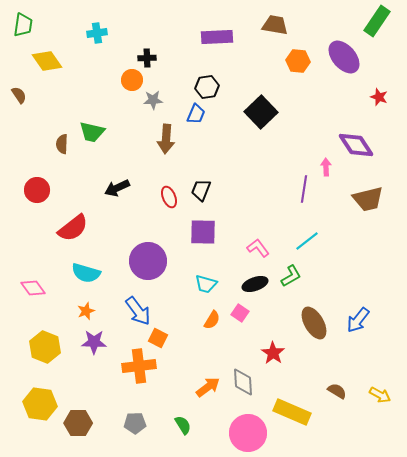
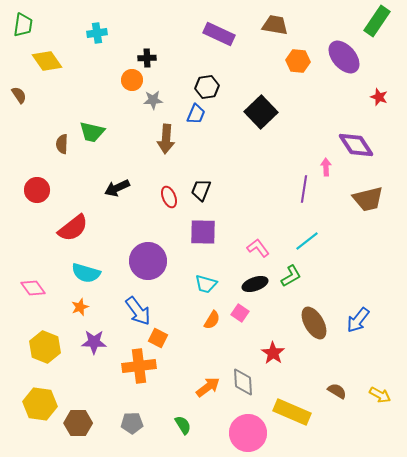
purple rectangle at (217, 37): moved 2 px right, 3 px up; rotated 28 degrees clockwise
orange star at (86, 311): moved 6 px left, 4 px up
gray pentagon at (135, 423): moved 3 px left
